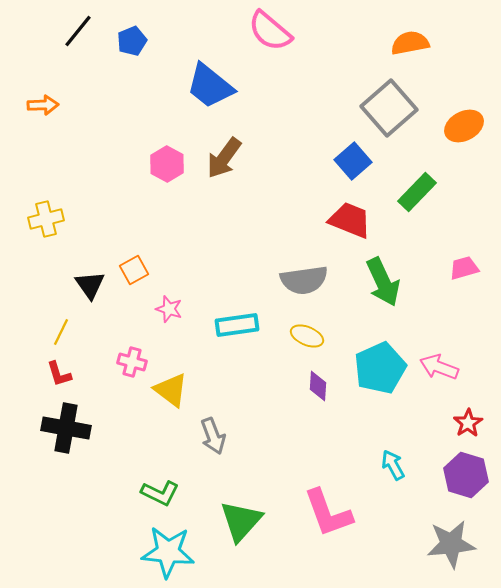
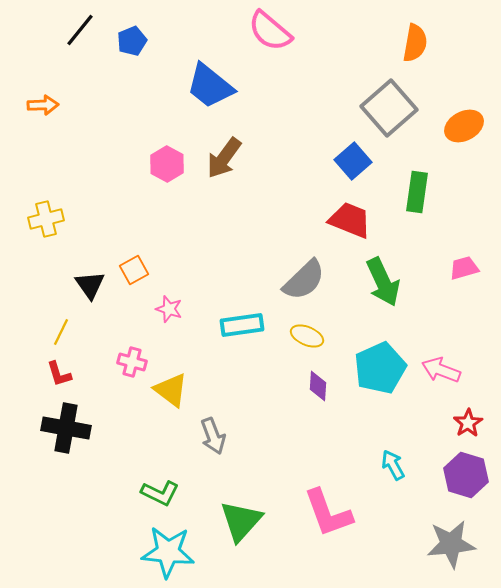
black line: moved 2 px right, 1 px up
orange semicircle: moved 5 px right; rotated 111 degrees clockwise
green rectangle: rotated 36 degrees counterclockwise
gray semicircle: rotated 36 degrees counterclockwise
cyan rectangle: moved 5 px right
pink arrow: moved 2 px right, 3 px down
